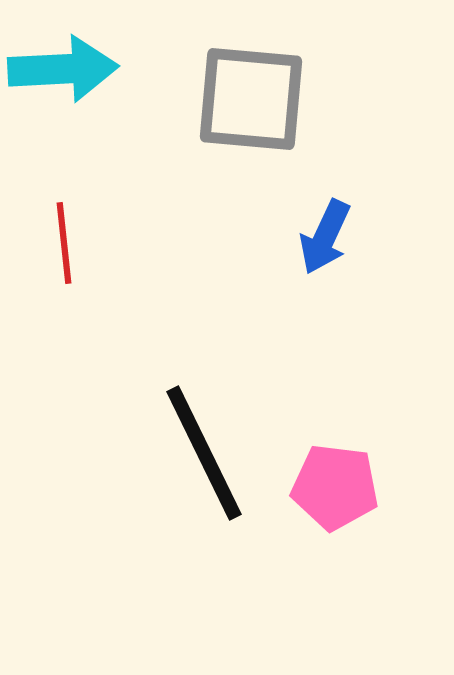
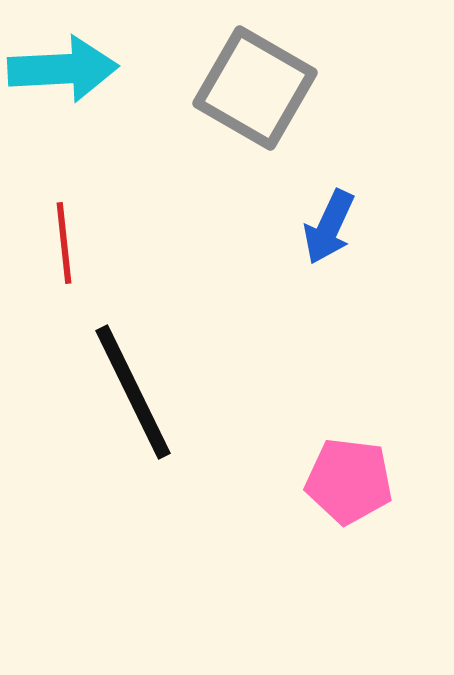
gray square: moved 4 px right, 11 px up; rotated 25 degrees clockwise
blue arrow: moved 4 px right, 10 px up
black line: moved 71 px left, 61 px up
pink pentagon: moved 14 px right, 6 px up
